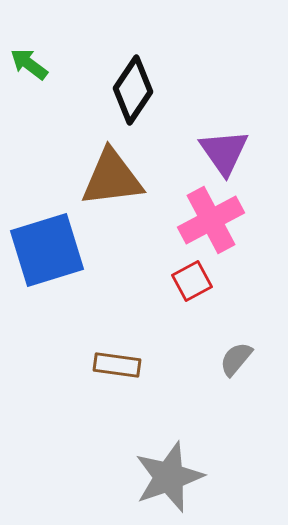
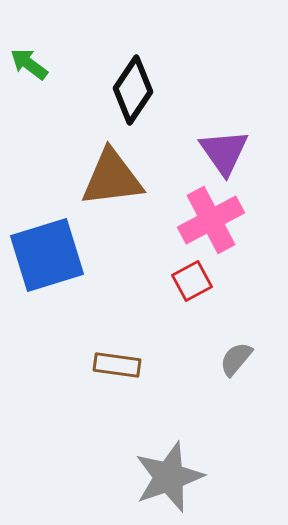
blue square: moved 5 px down
